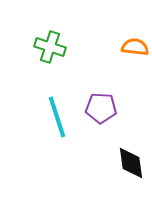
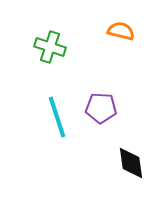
orange semicircle: moved 14 px left, 16 px up; rotated 8 degrees clockwise
